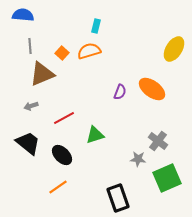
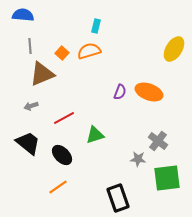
orange ellipse: moved 3 px left, 3 px down; rotated 16 degrees counterclockwise
green square: rotated 16 degrees clockwise
